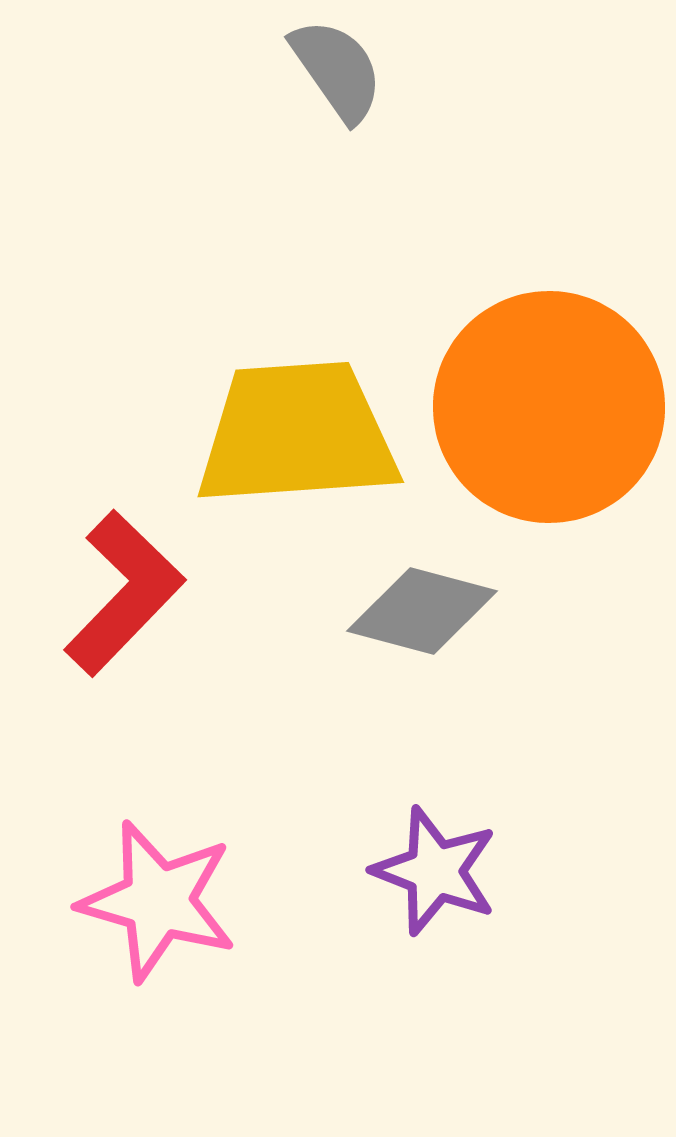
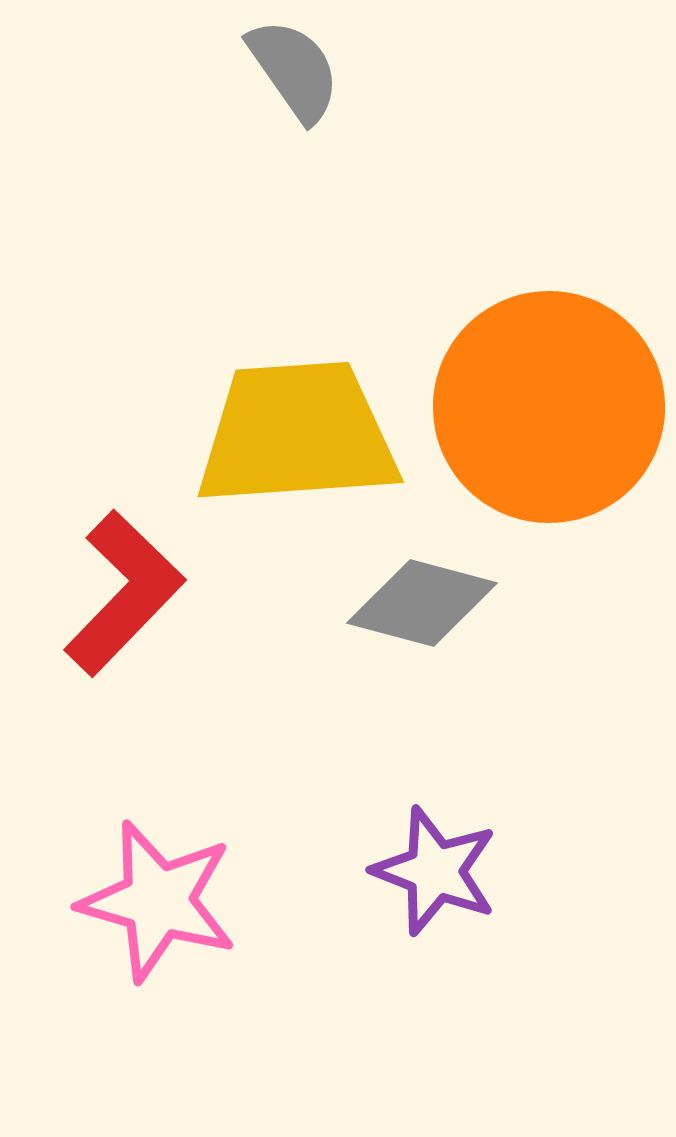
gray semicircle: moved 43 px left
gray diamond: moved 8 px up
